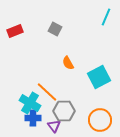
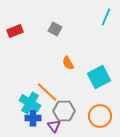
orange circle: moved 4 px up
